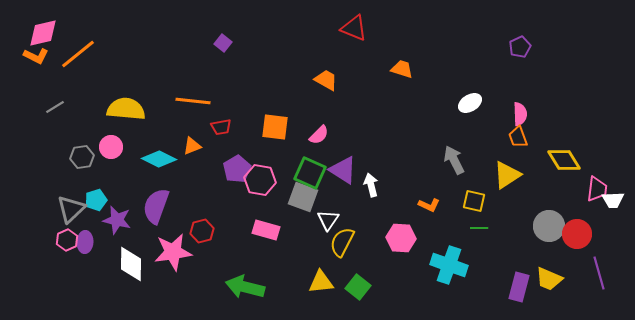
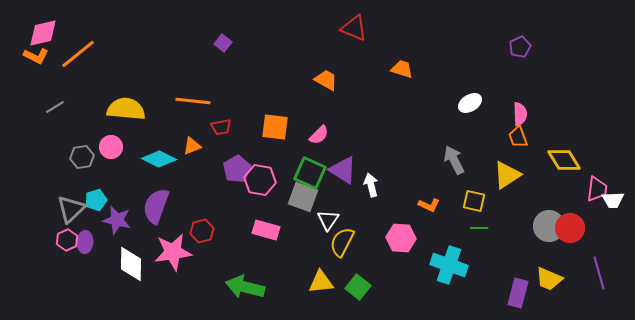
red circle at (577, 234): moved 7 px left, 6 px up
purple rectangle at (519, 287): moved 1 px left, 6 px down
